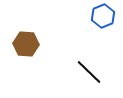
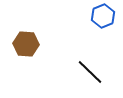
black line: moved 1 px right
